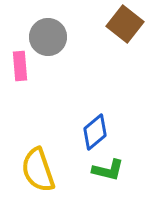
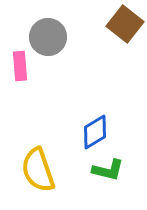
blue diamond: rotated 9 degrees clockwise
